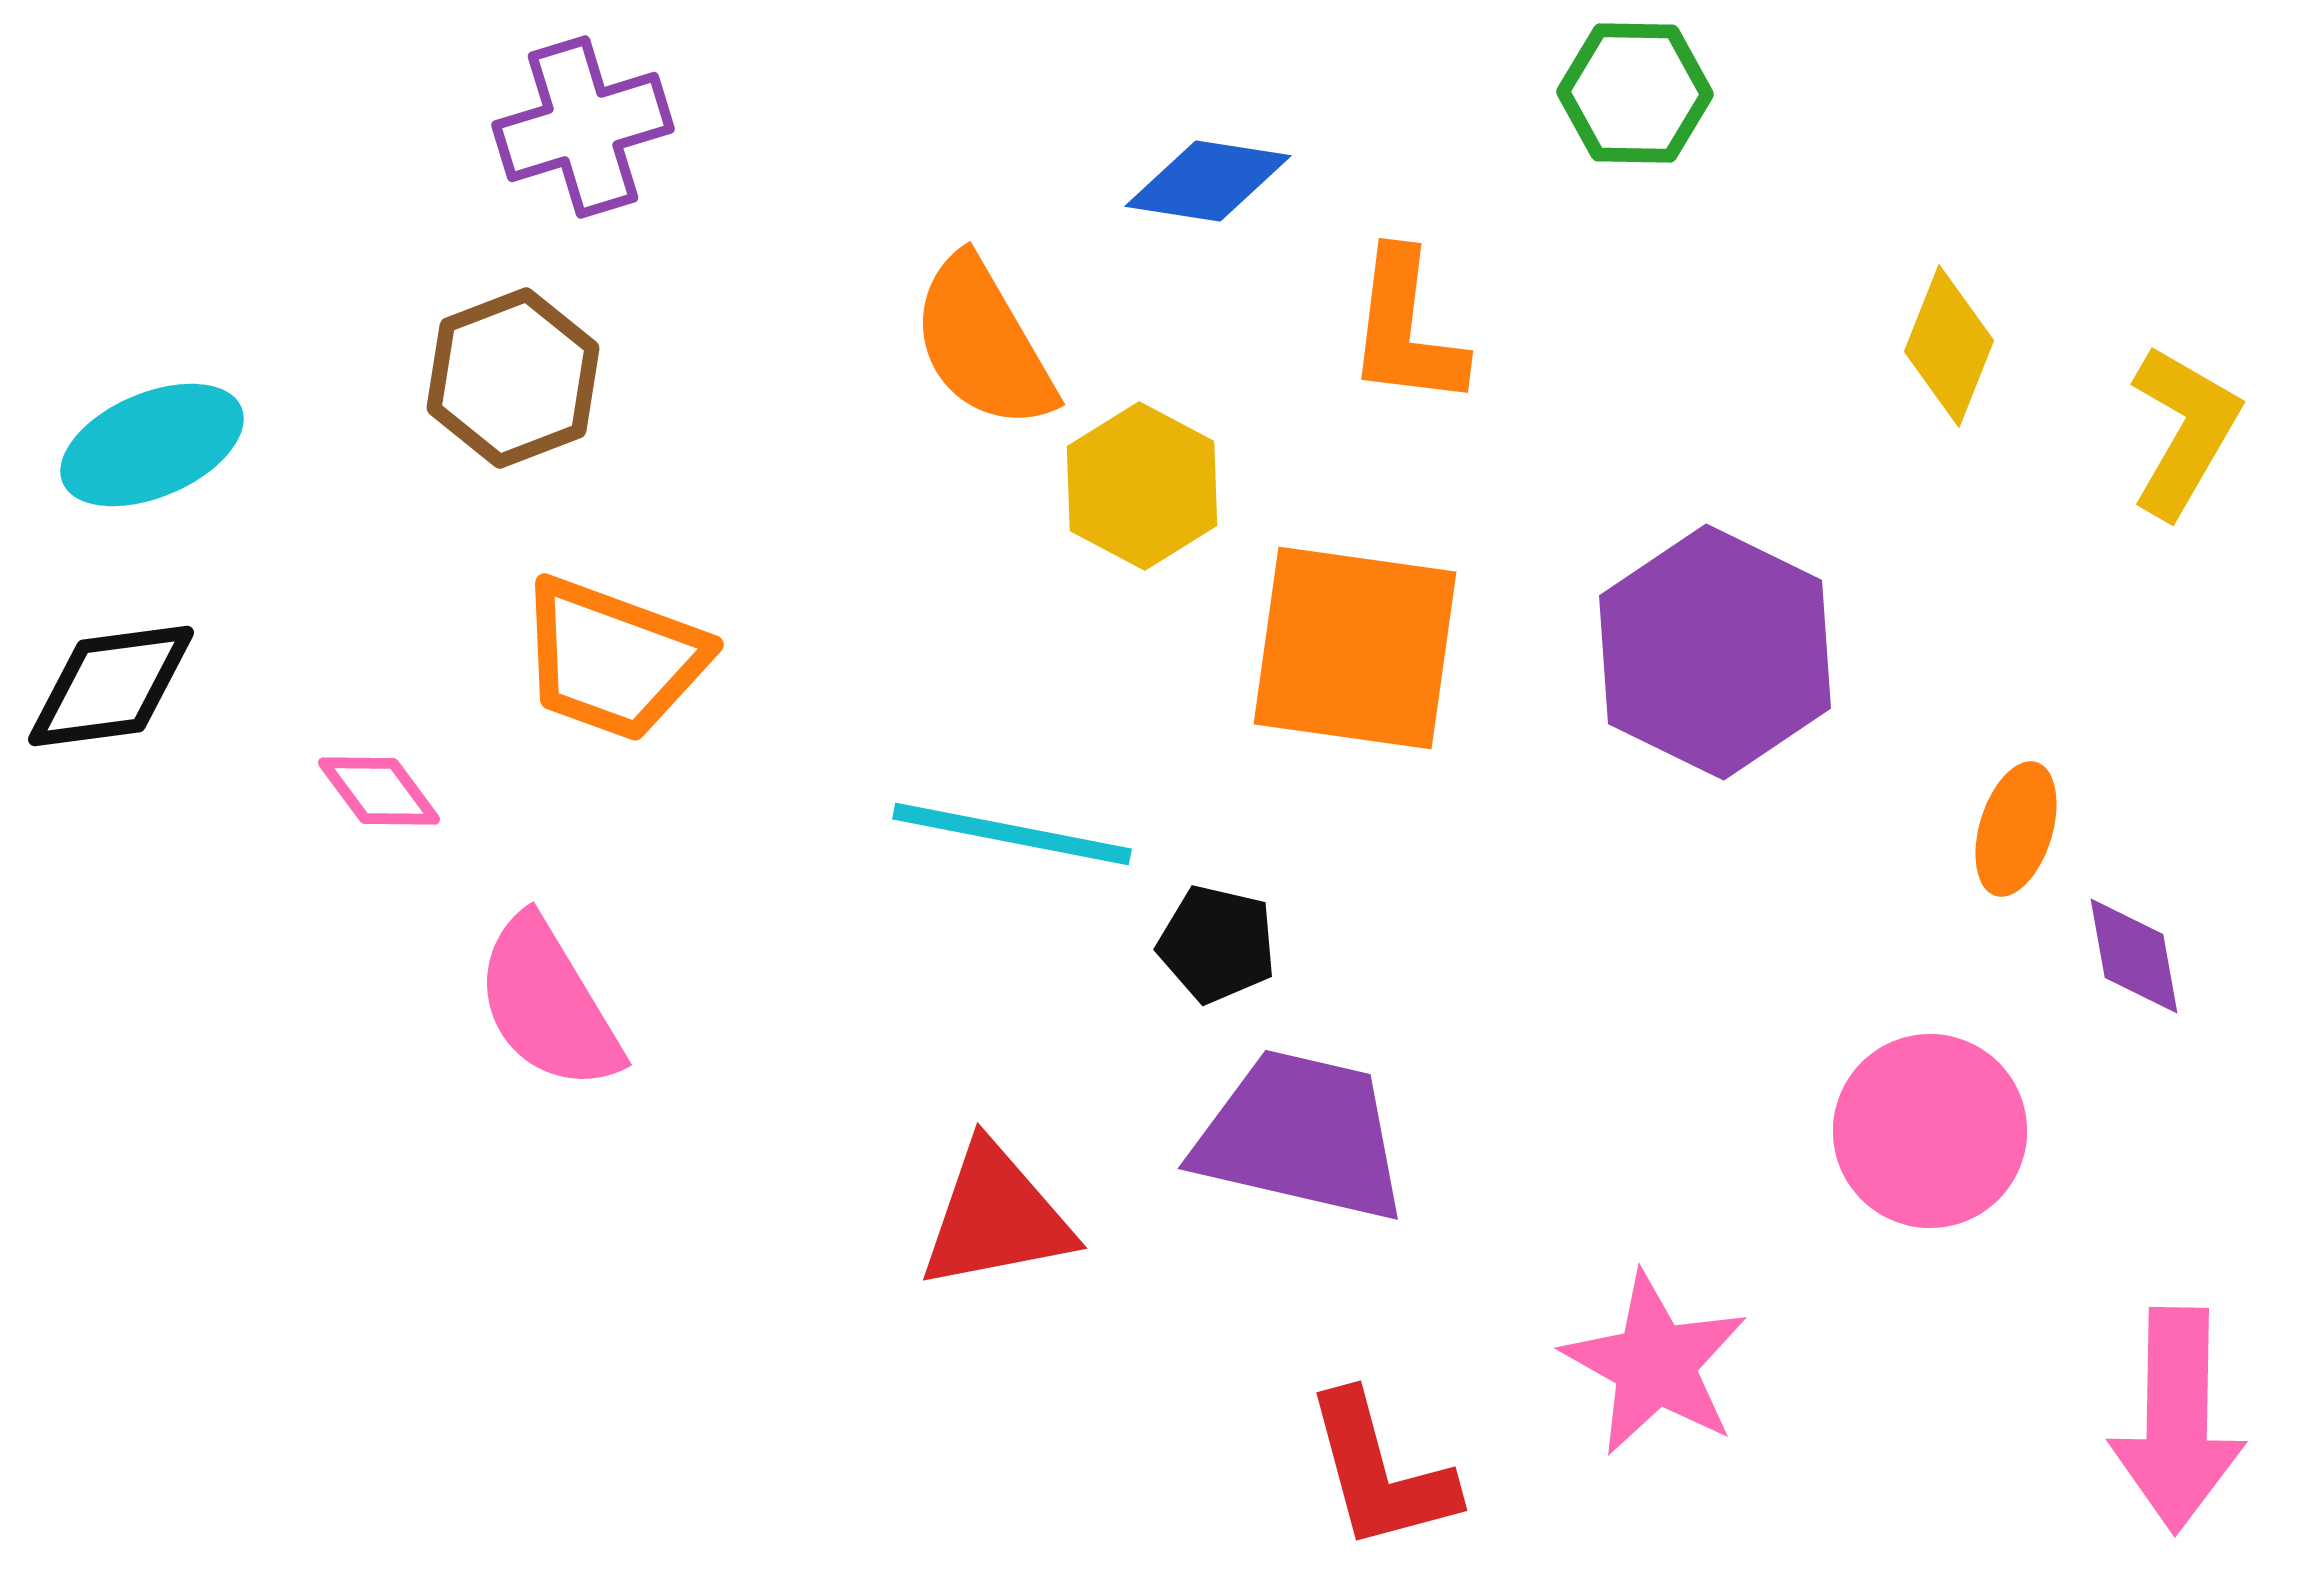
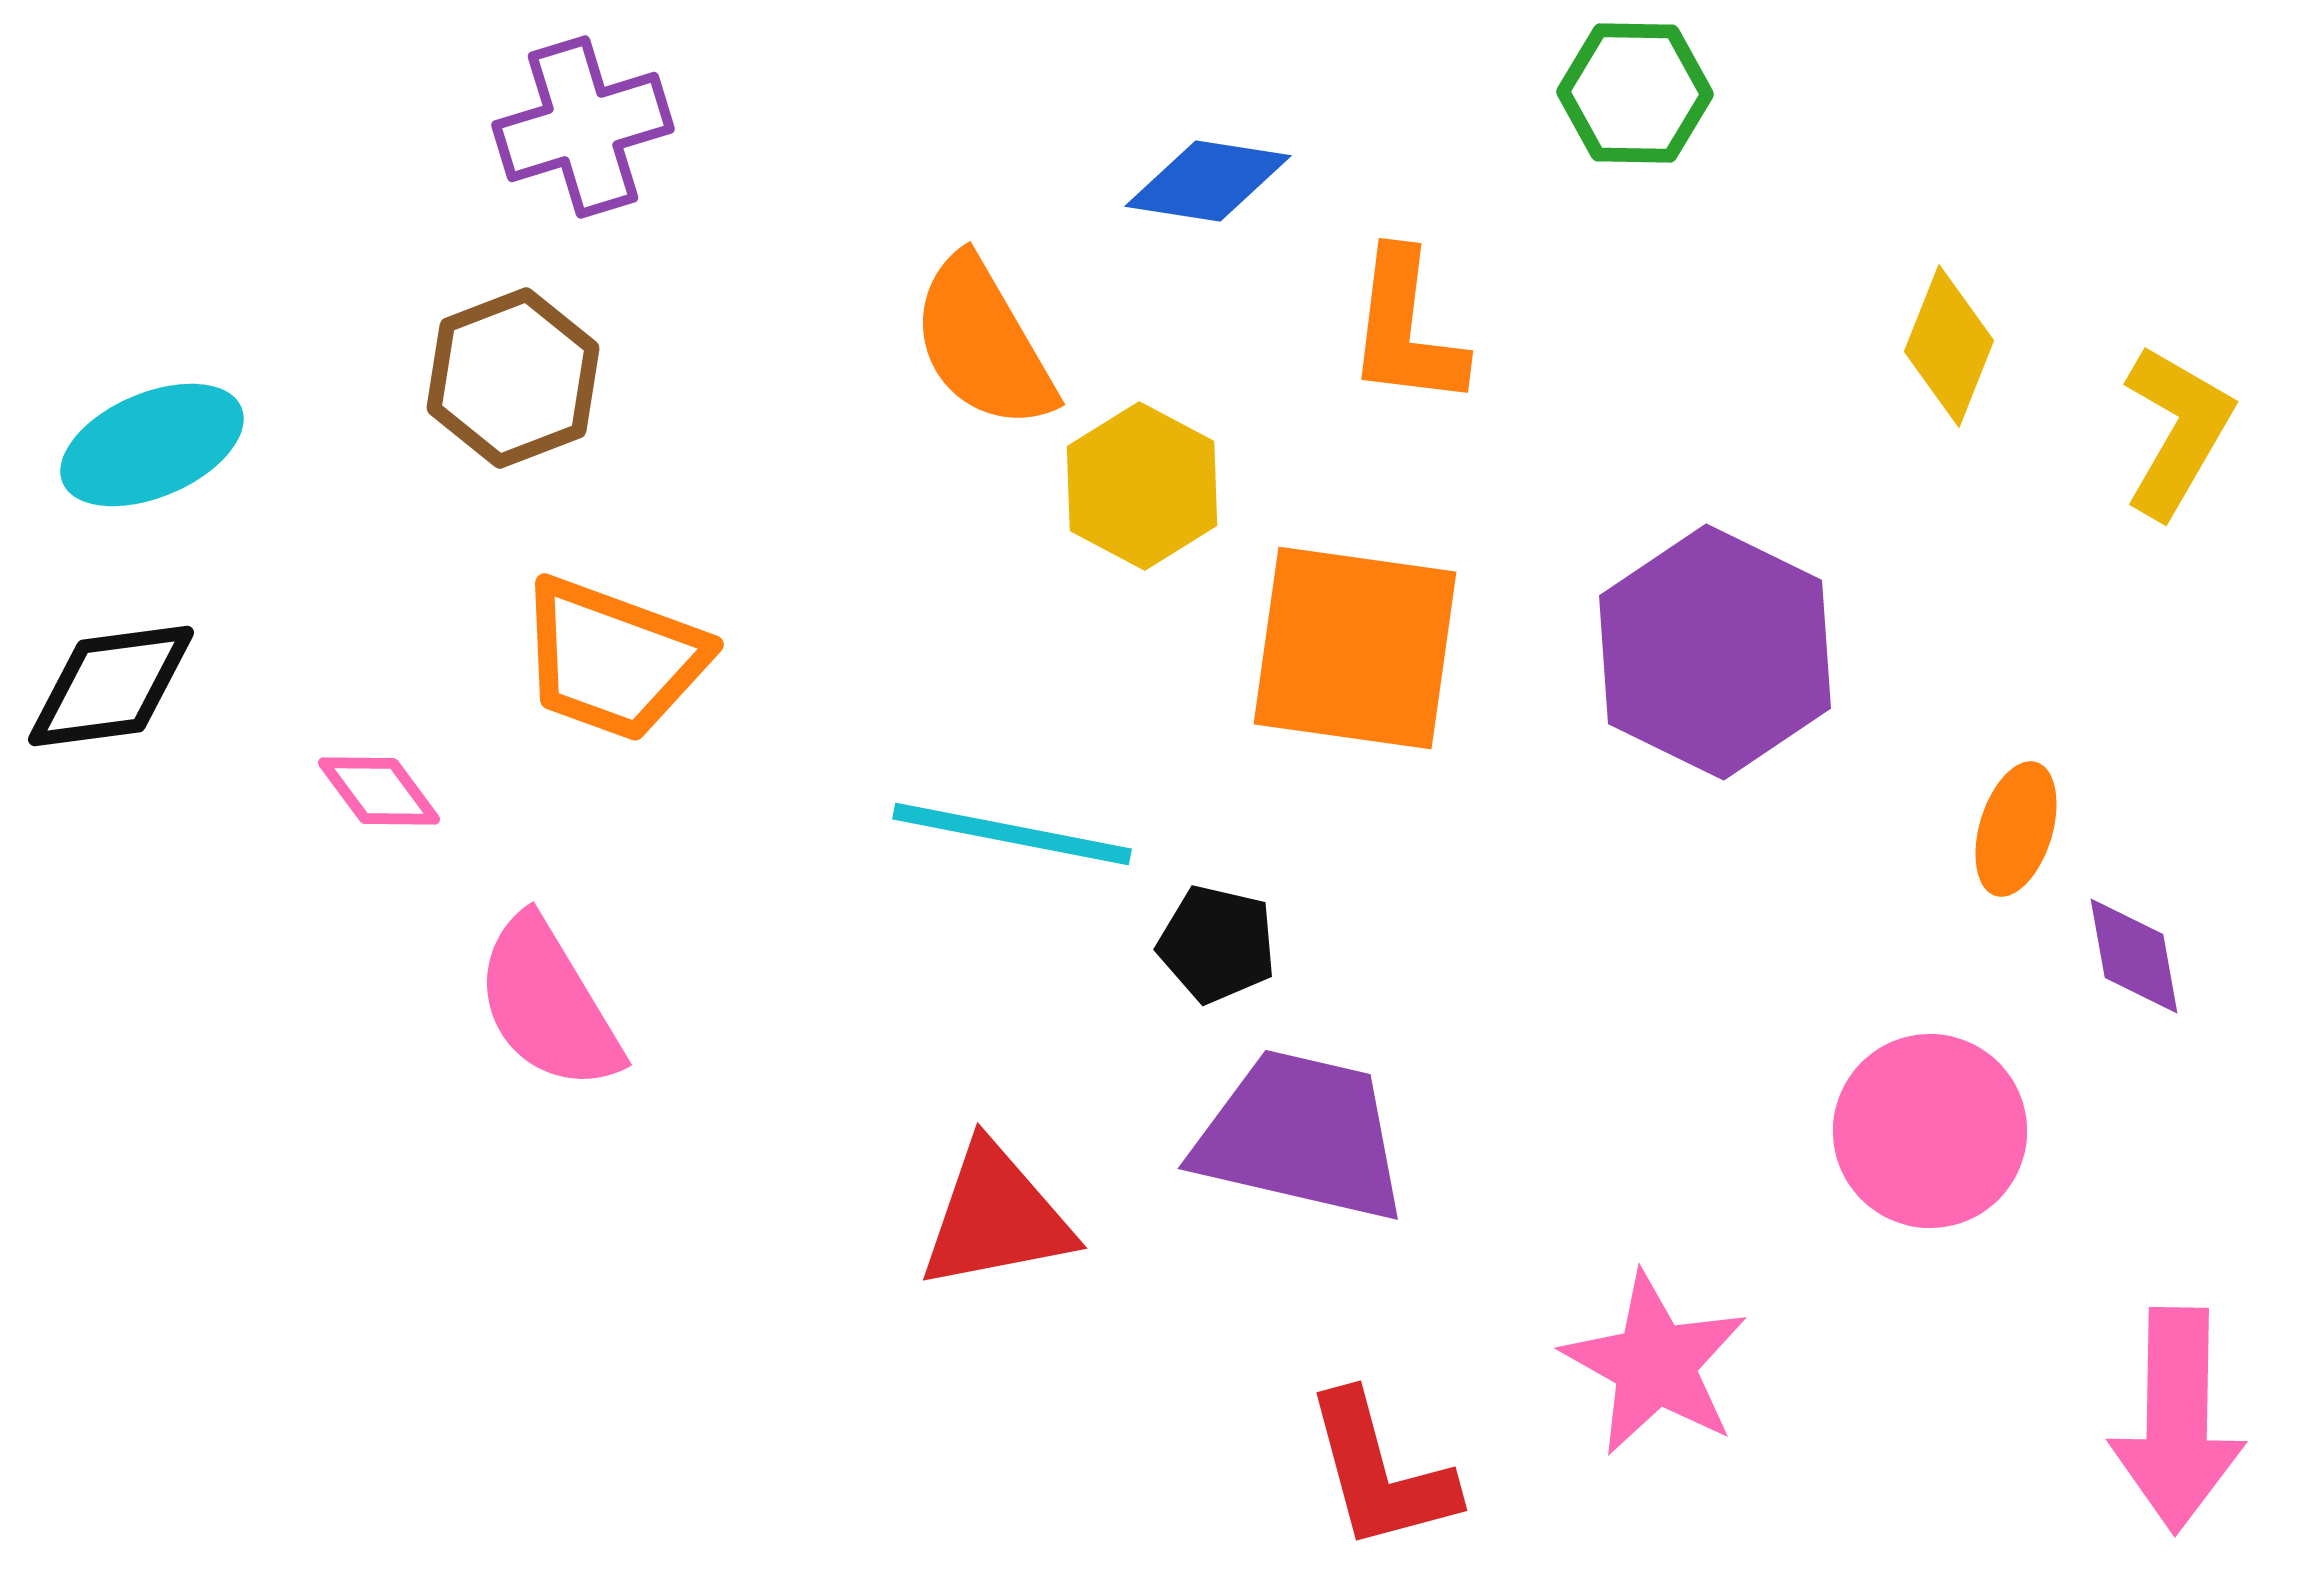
yellow L-shape: moved 7 px left
